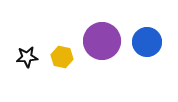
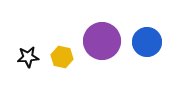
black star: moved 1 px right
